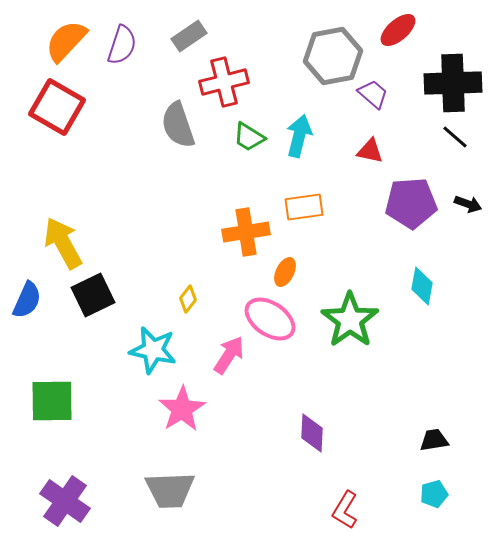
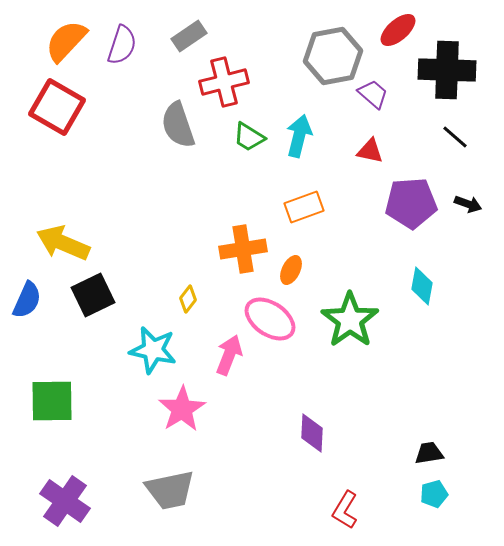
black cross: moved 6 px left, 13 px up; rotated 4 degrees clockwise
orange rectangle: rotated 12 degrees counterclockwise
orange cross: moved 3 px left, 17 px down
yellow arrow: rotated 38 degrees counterclockwise
orange ellipse: moved 6 px right, 2 px up
pink arrow: rotated 12 degrees counterclockwise
black trapezoid: moved 5 px left, 13 px down
gray trapezoid: rotated 10 degrees counterclockwise
